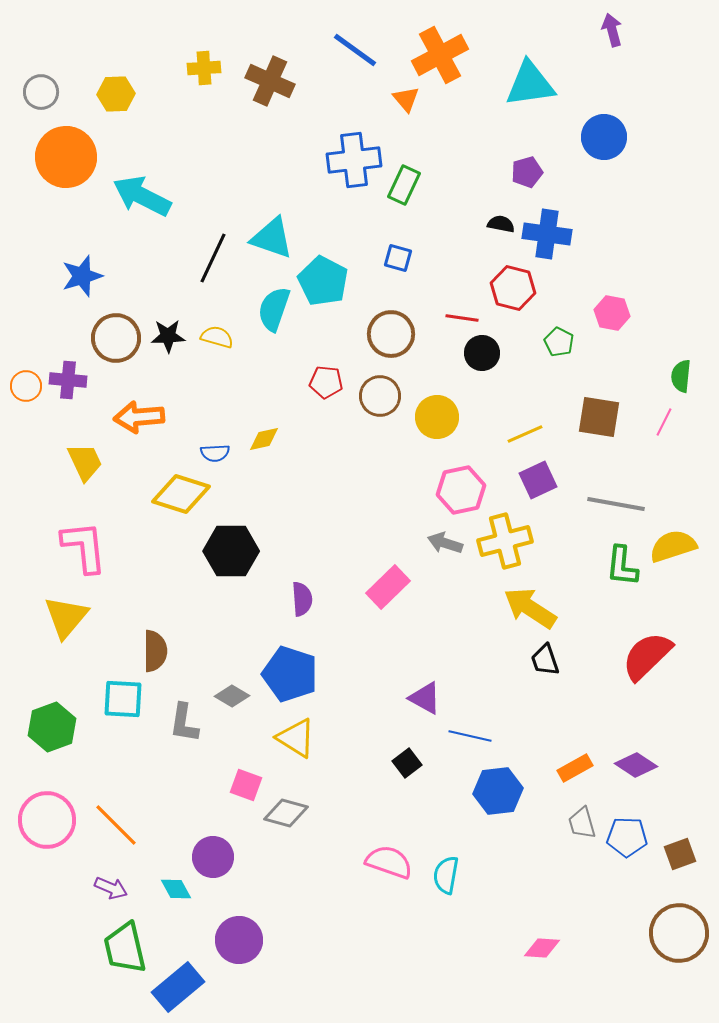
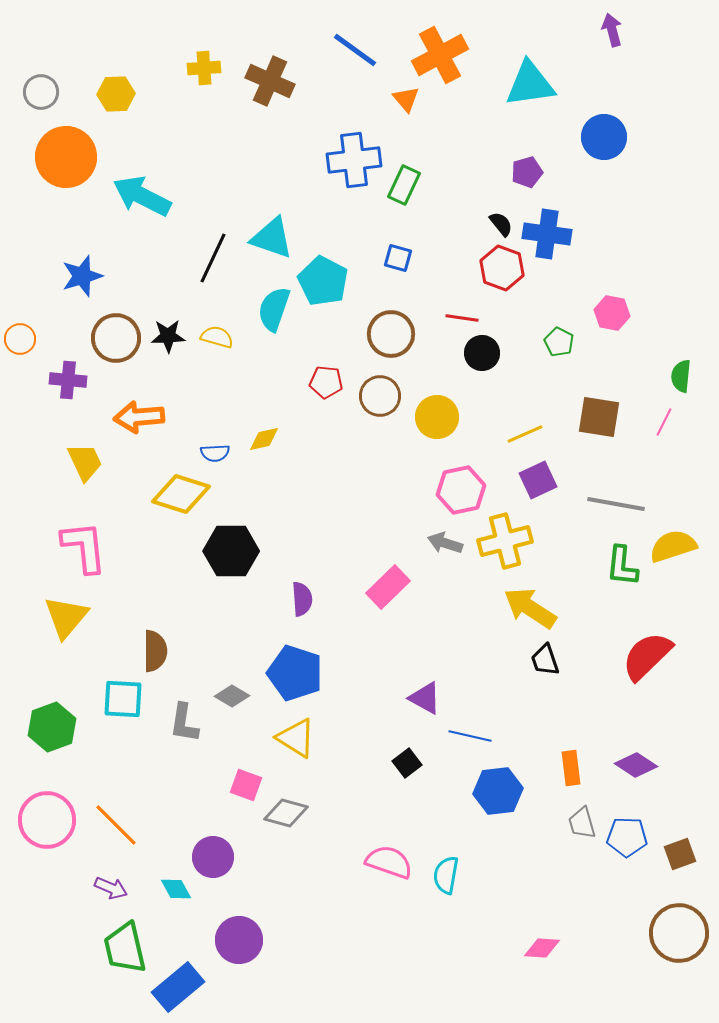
black semicircle at (501, 224): rotated 40 degrees clockwise
red hexagon at (513, 288): moved 11 px left, 20 px up; rotated 6 degrees clockwise
orange circle at (26, 386): moved 6 px left, 47 px up
blue pentagon at (290, 674): moved 5 px right, 1 px up
orange rectangle at (575, 768): moved 4 px left; rotated 68 degrees counterclockwise
